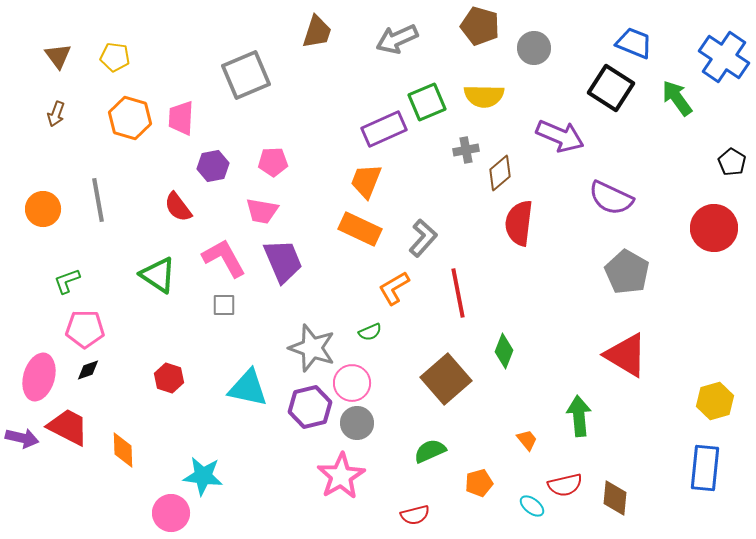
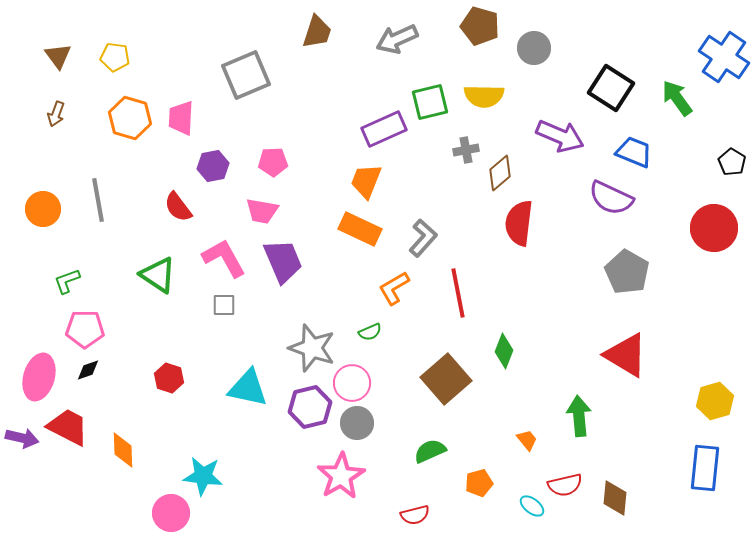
blue trapezoid at (634, 43): moved 109 px down
green square at (427, 102): moved 3 px right; rotated 9 degrees clockwise
